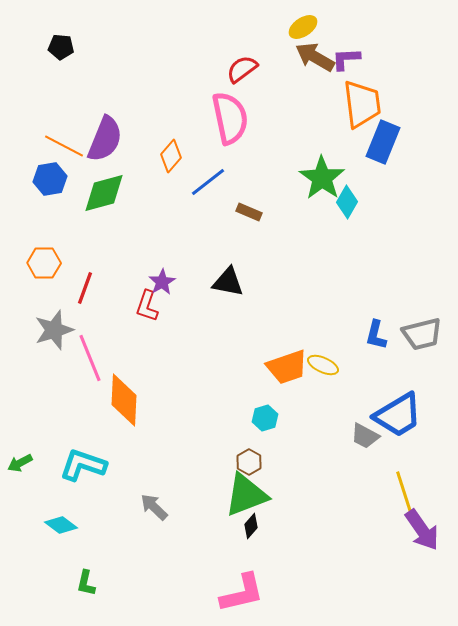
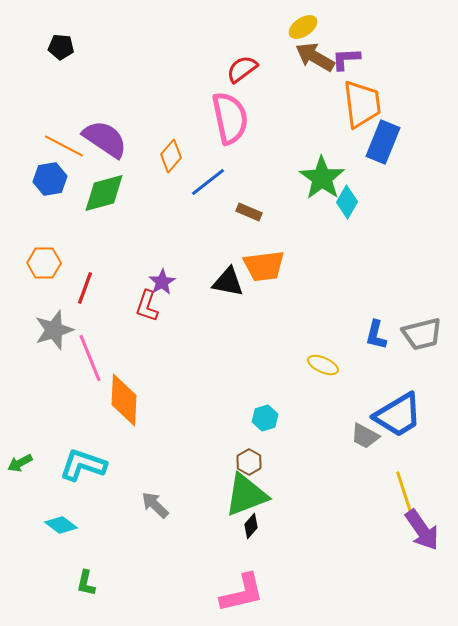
purple semicircle at (105, 139): rotated 78 degrees counterclockwise
orange trapezoid at (287, 367): moved 23 px left, 101 px up; rotated 12 degrees clockwise
gray arrow at (154, 507): moved 1 px right, 2 px up
